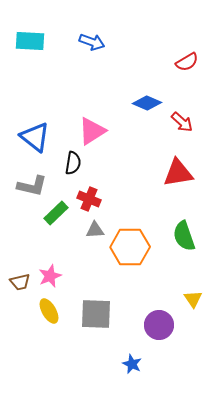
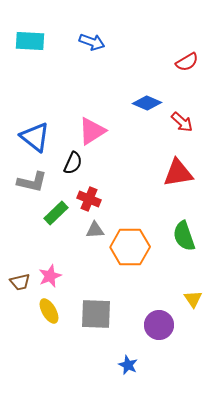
black semicircle: rotated 15 degrees clockwise
gray L-shape: moved 4 px up
blue star: moved 4 px left, 1 px down
